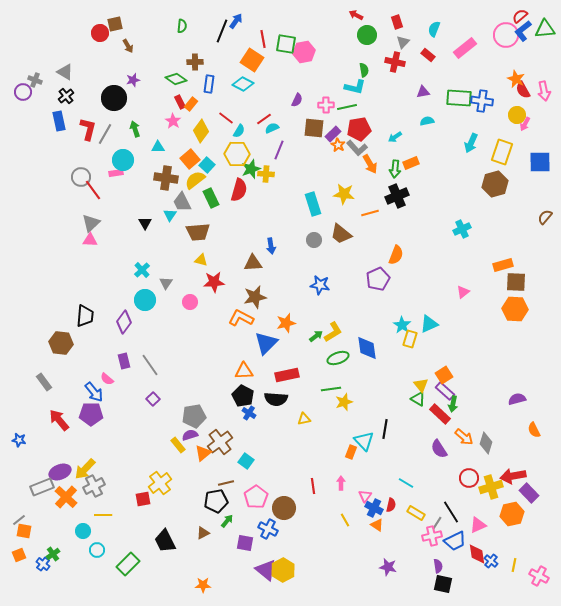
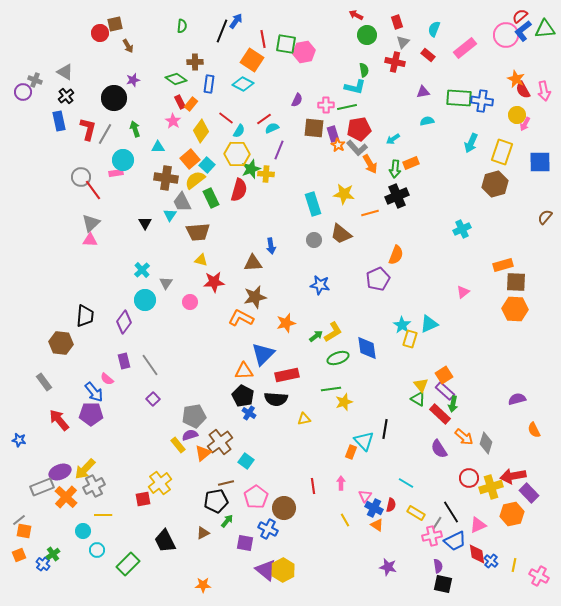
purple rectangle at (333, 134): rotated 63 degrees counterclockwise
cyan arrow at (395, 137): moved 2 px left, 2 px down
blue triangle at (266, 343): moved 3 px left, 11 px down
